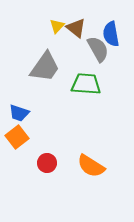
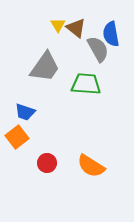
yellow triangle: moved 1 px right, 1 px up; rotated 14 degrees counterclockwise
blue trapezoid: moved 6 px right, 1 px up
